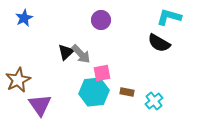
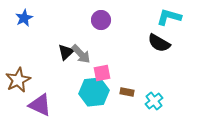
purple triangle: rotated 30 degrees counterclockwise
